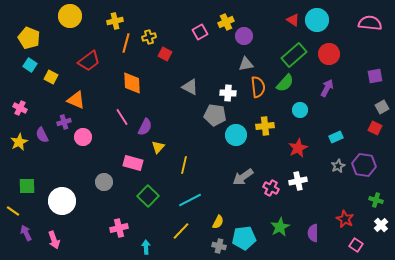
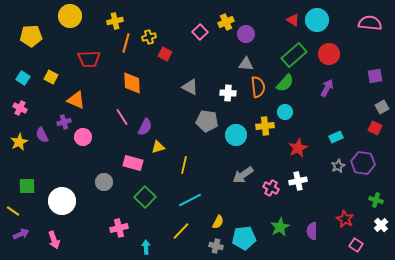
pink square at (200, 32): rotated 14 degrees counterclockwise
purple circle at (244, 36): moved 2 px right, 2 px up
yellow pentagon at (29, 38): moved 2 px right, 2 px up; rotated 25 degrees counterclockwise
red trapezoid at (89, 61): moved 2 px up; rotated 35 degrees clockwise
gray triangle at (246, 64): rotated 14 degrees clockwise
cyan square at (30, 65): moved 7 px left, 13 px down
cyan circle at (300, 110): moved 15 px left, 2 px down
gray pentagon at (215, 115): moved 8 px left, 6 px down
yellow triangle at (158, 147): rotated 32 degrees clockwise
purple hexagon at (364, 165): moved 1 px left, 2 px up
gray arrow at (243, 177): moved 2 px up
green square at (148, 196): moved 3 px left, 1 px down
purple arrow at (26, 233): moved 5 px left, 1 px down; rotated 91 degrees clockwise
purple semicircle at (313, 233): moved 1 px left, 2 px up
gray cross at (219, 246): moved 3 px left
